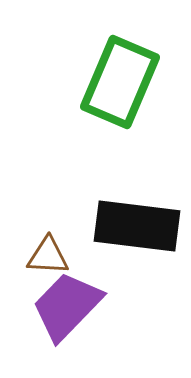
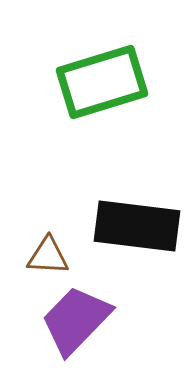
green rectangle: moved 18 px left; rotated 50 degrees clockwise
purple trapezoid: moved 9 px right, 14 px down
